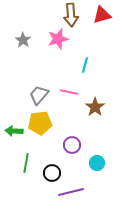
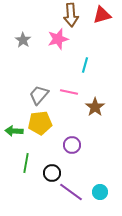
cyan circle: moved 3 px right, 29 px down
purple line: rotated 50 degrees clockwise
